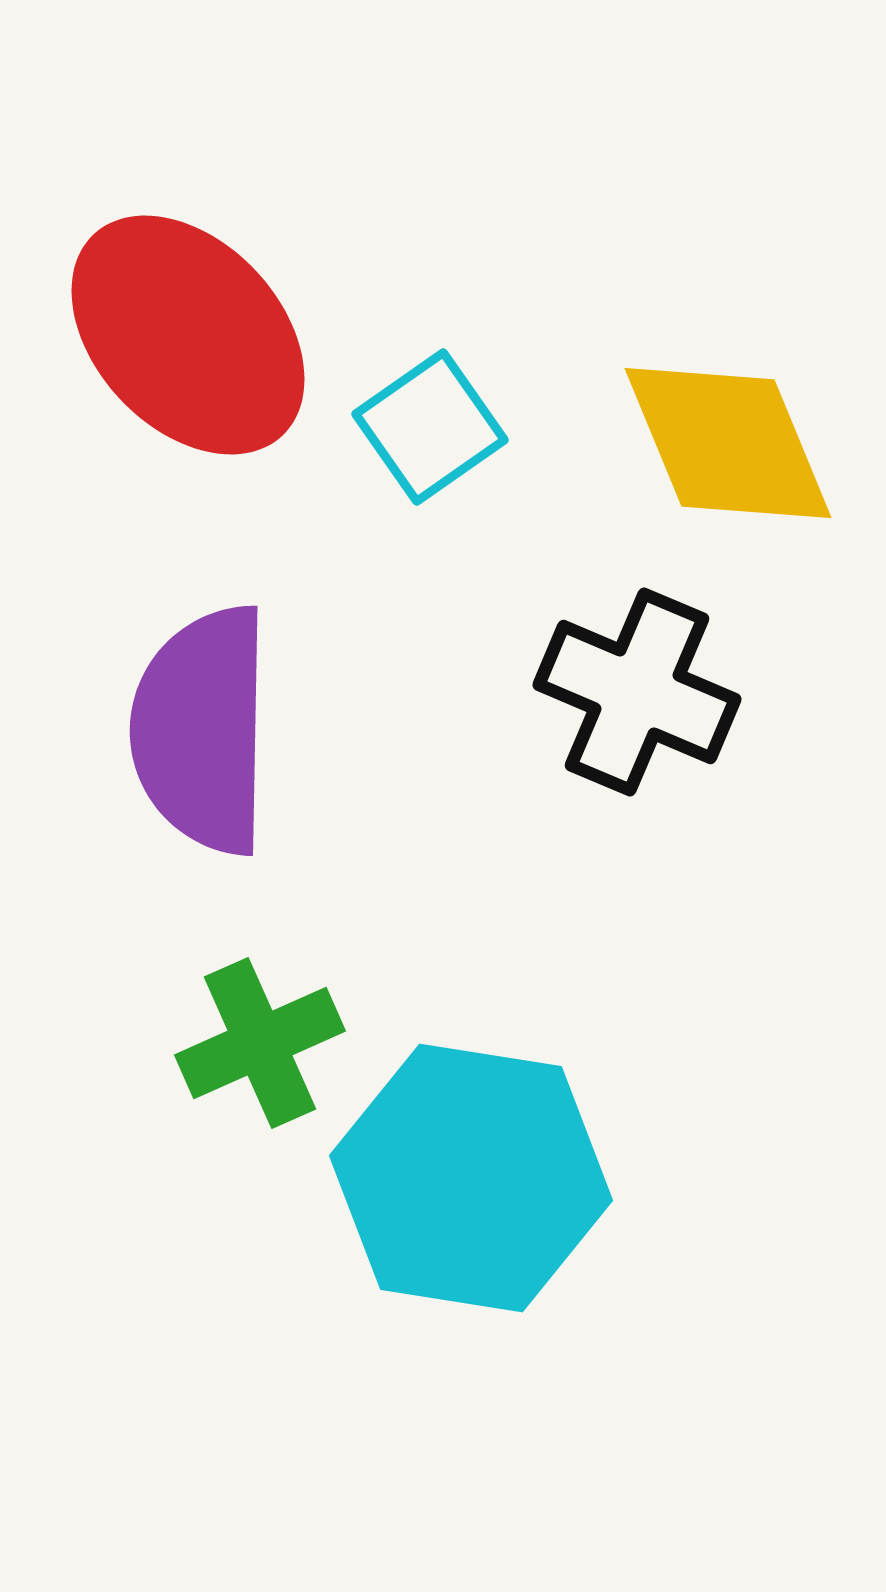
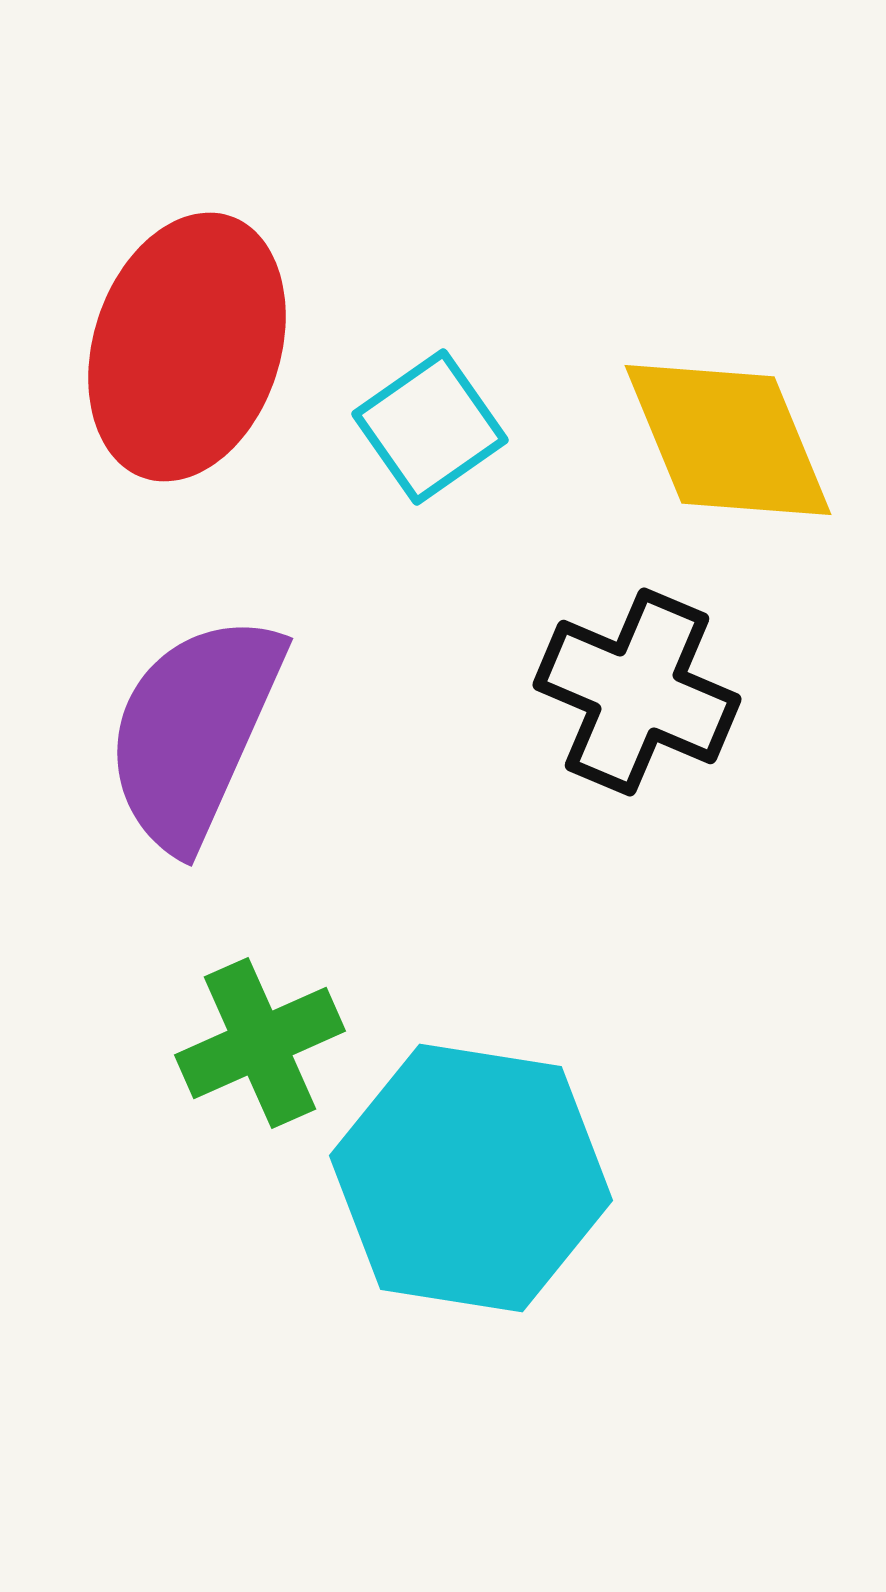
red ellipse: moved 1 px left, 12 px down; rotated 61 degrees clockwise
yellow diamond: moved 3 px up
purple semicircle: moved 8 px left, 1 px down; rotated 23 degrees clockwise
